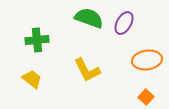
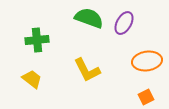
orange ellipse: moved 1 px down
orange square: rotated 21 degrees clockwise
